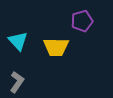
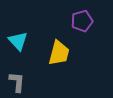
yellow trapezoid: moved 3 px right, 6 px down; rotated 76 degrees counterclockwise
gray L-shape: rotated 30 degrees counterclockwise
